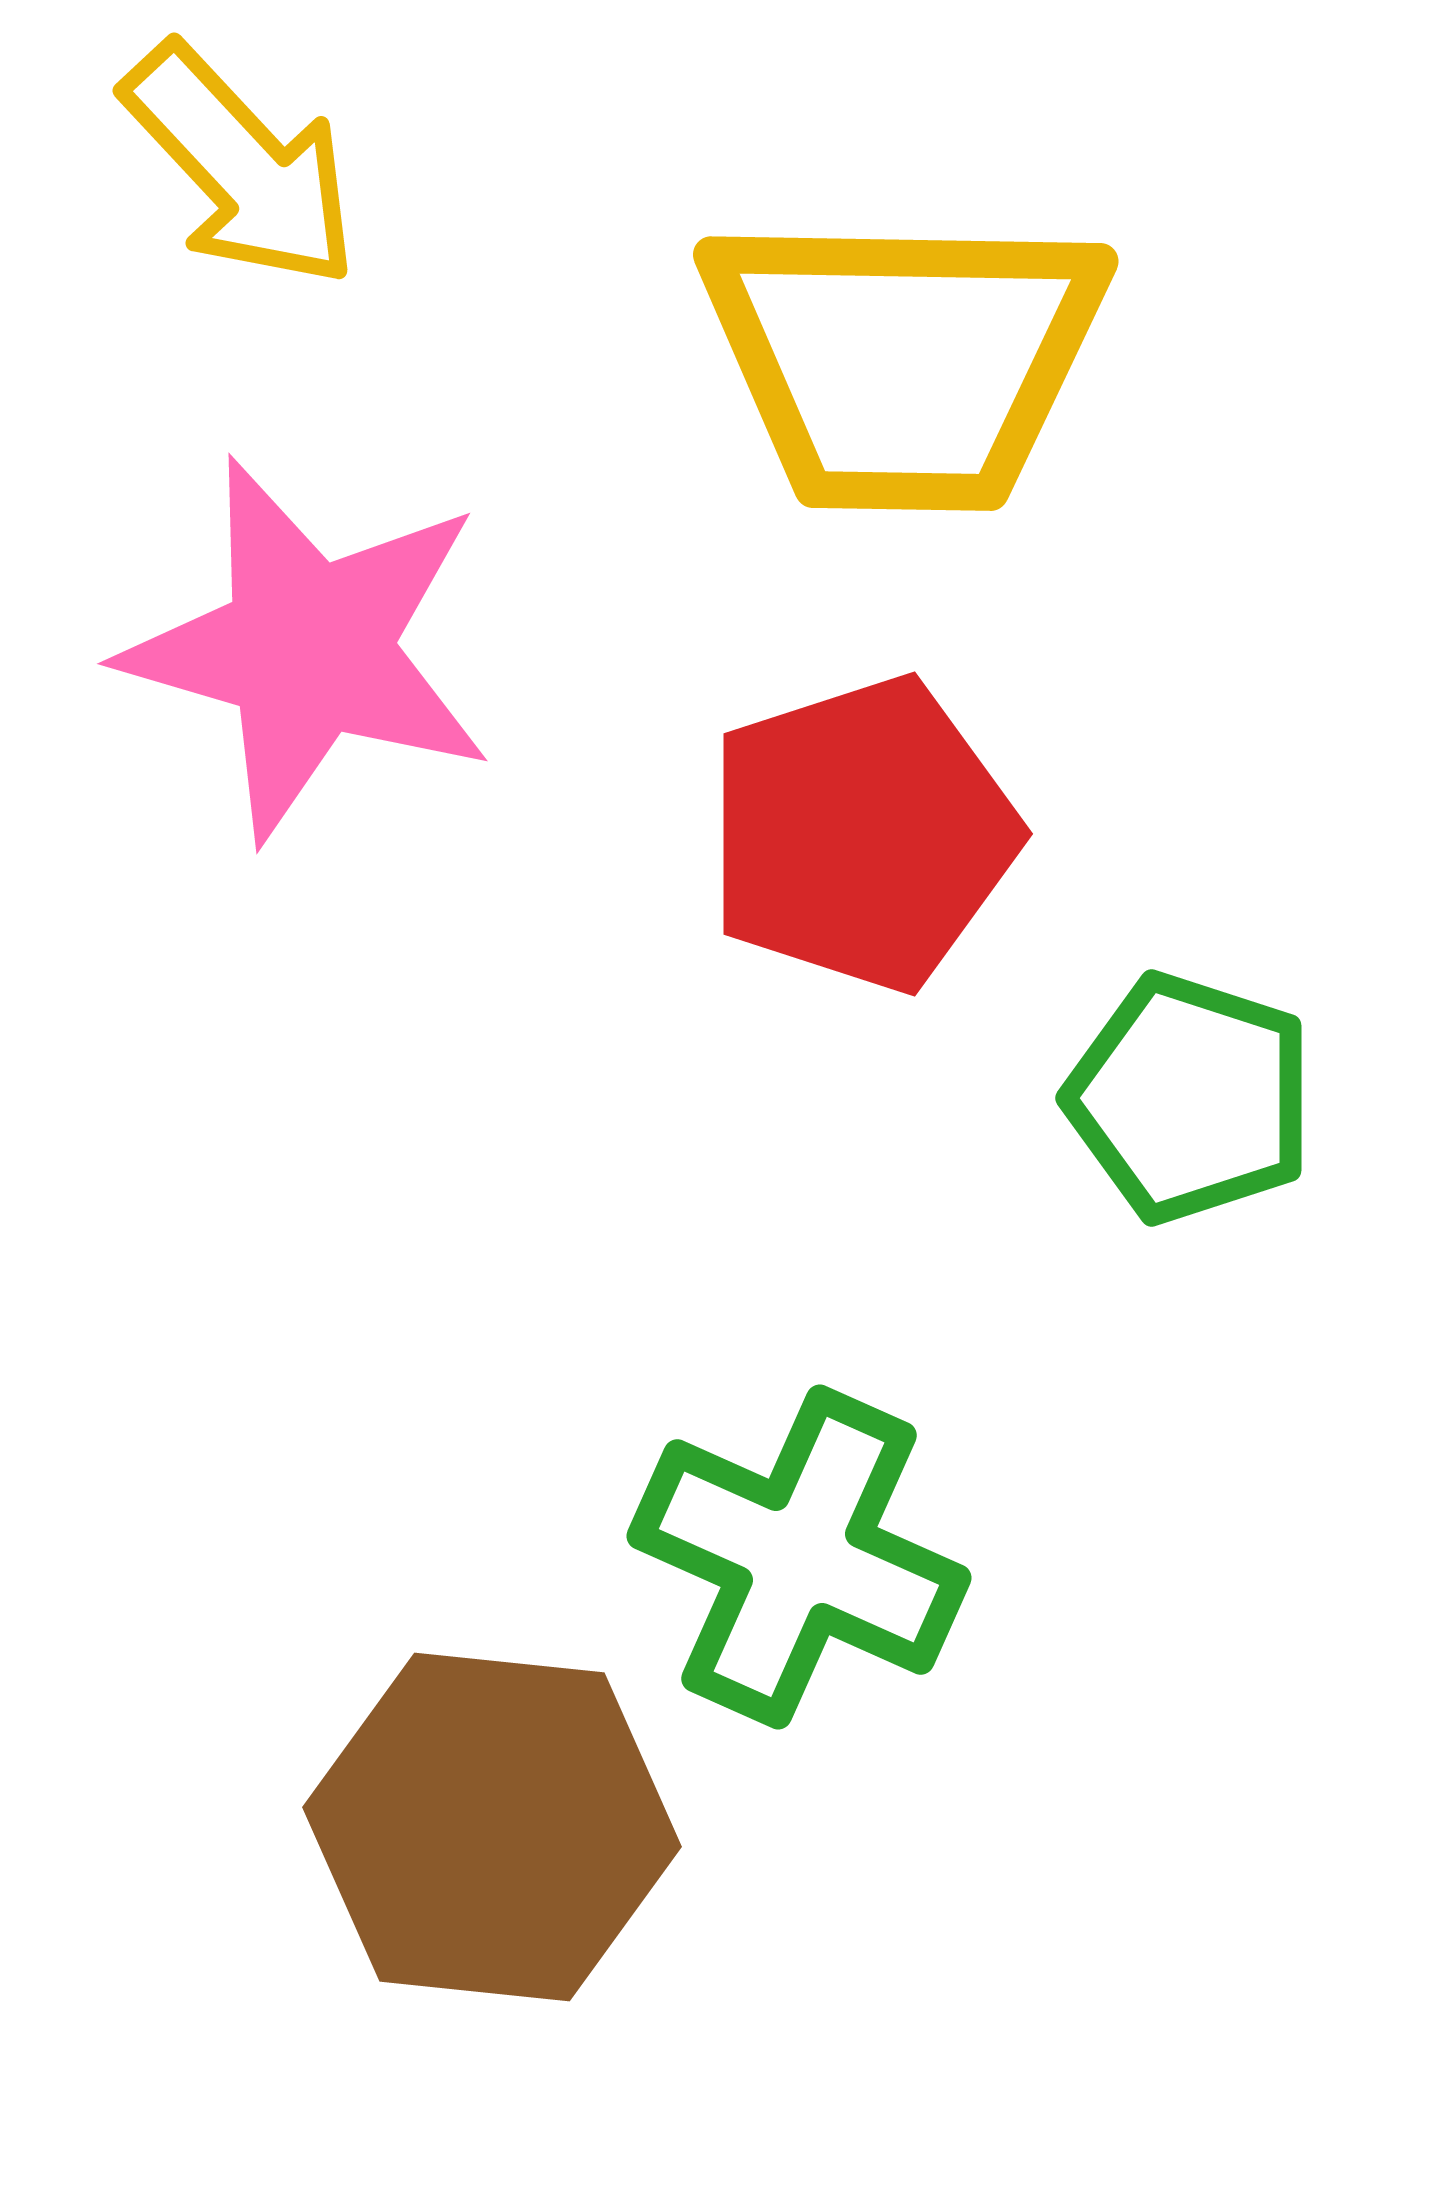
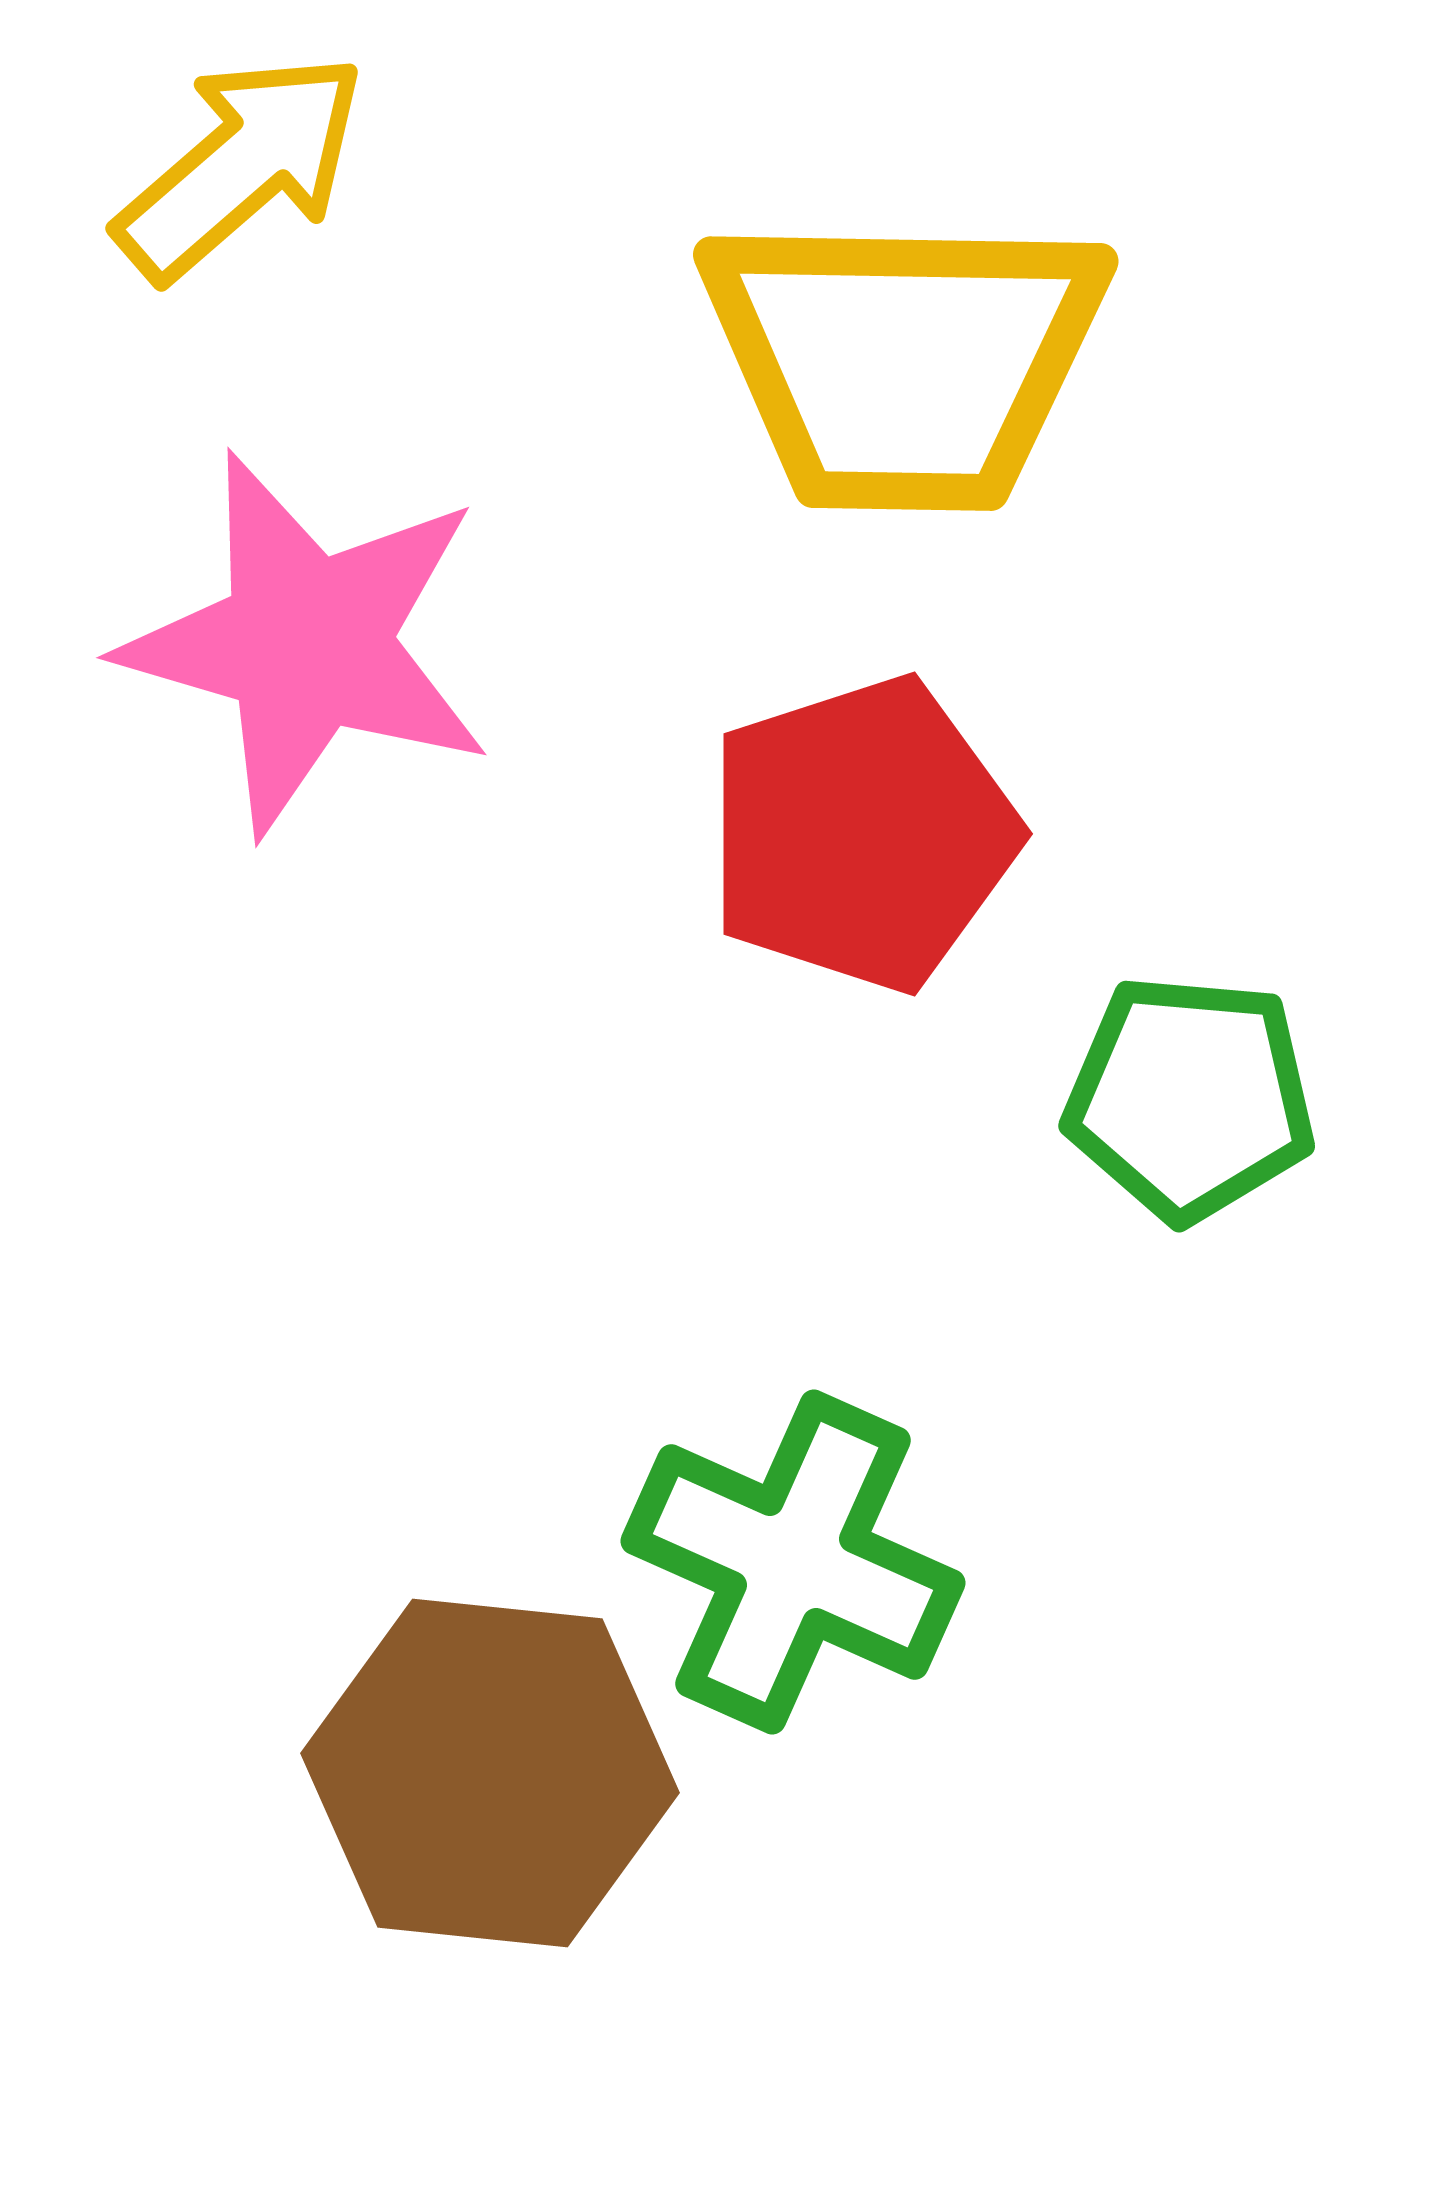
yellow arrow: rotated 88 degrees counterclockwise
pink star: moved 1 px left, 6 px up
green pentagon: rotated 13 degrees counterclockwise
green cross: moved 6 px left, 5 px down
brown hexagon: moved 2 px left, 54 px up
